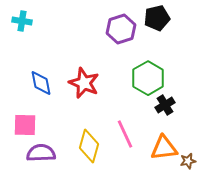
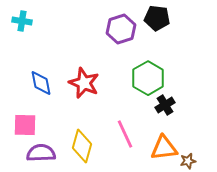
black pentagon: rotated 20 degrees clockwise
yellow diamond: moved 7 px left
